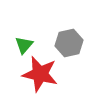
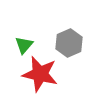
gray hexagon: rotated 12 degrees counterclockwise
